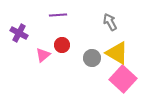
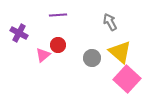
red circle: moved 4 px left
yellow triangle: moved 3 px right, 1 px up; rotated 10 degrees clockwise
pink square: moved 4 px right
